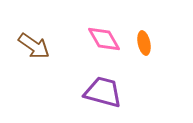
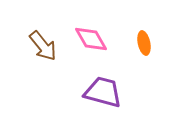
pink diamond: moved 13 px left
brown arrow: moved 9 px right; rotated 16 degrees clockwise
